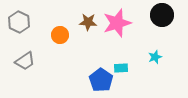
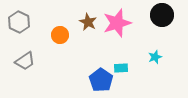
brown star: rotated 24 degrees clockwise
